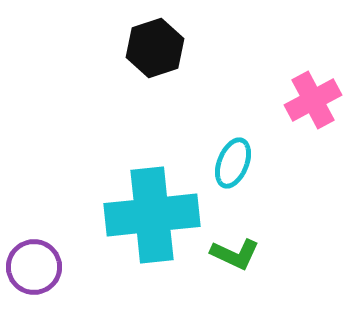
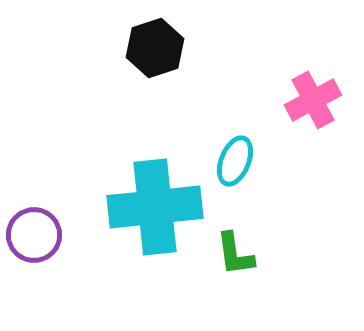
cyan ellipse: moved 2 px right, 2 px up
cyan cross: moved 3 px right, 8 px up
green L-shape: rotated 57 degrees clockwise
purple circle: moved 32 px up
